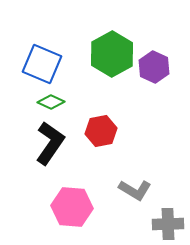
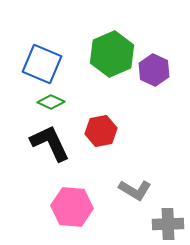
green hexagon: rotated 6 degrees clockwise
purple hexagon: moved 3 px down
black L-shape: rotated 60 degrees counterclockwise
